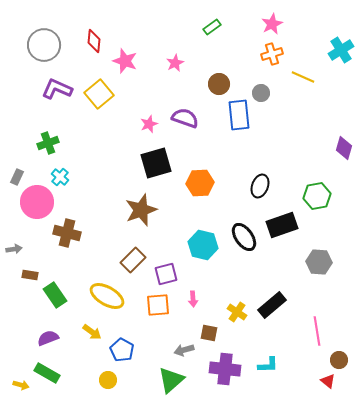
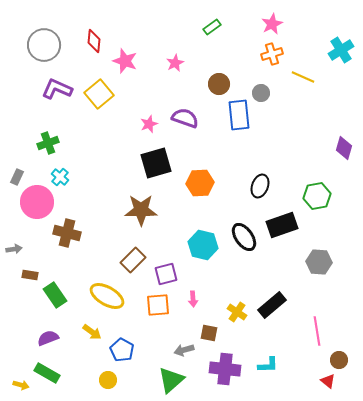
brown star at (141, 210): rotated 20 degrees clockwise
